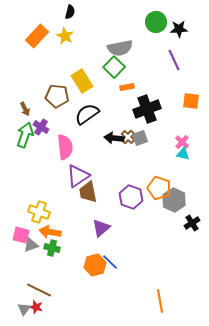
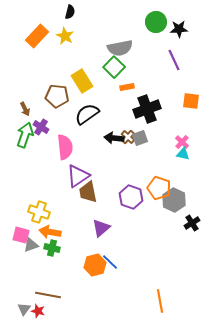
brown line at (39, 290): moved 9 px right, 5 px down; rotated 15 degrees counterclockwise
red star at (36, 307): moved 2 px right, 4 px down
